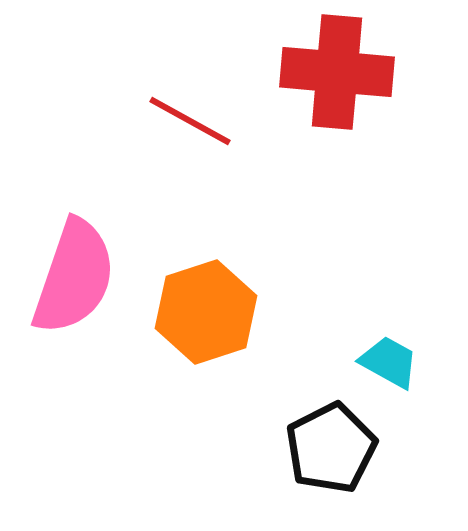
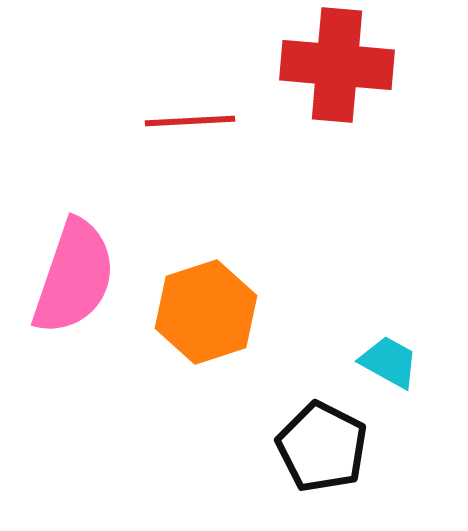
red cross: moved 7 px up
red line: rotated 32 degrees counterclockwise
black pentagon: moved 9 px left, 1 px up; rotated 18 degrees counterclockwise
